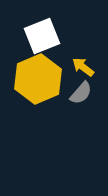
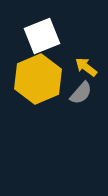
yellow arrow: moved 3 px right
